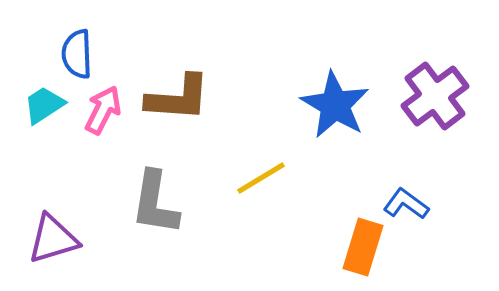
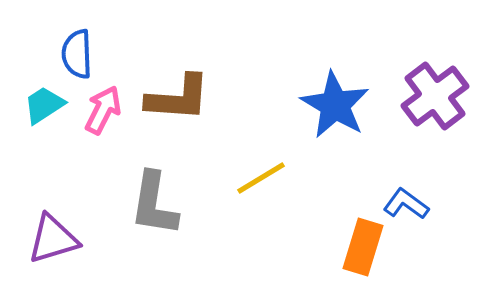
gray L-shape: moved 1 px left, 1 px down
